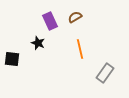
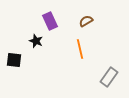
brown semicircle: moved 11 px right, 4 px down
black star: moved 2 px left, 2 px up
black square: moved 2 px right, 1 px down
gray rectangle: moved 4 px right, 4 px down
